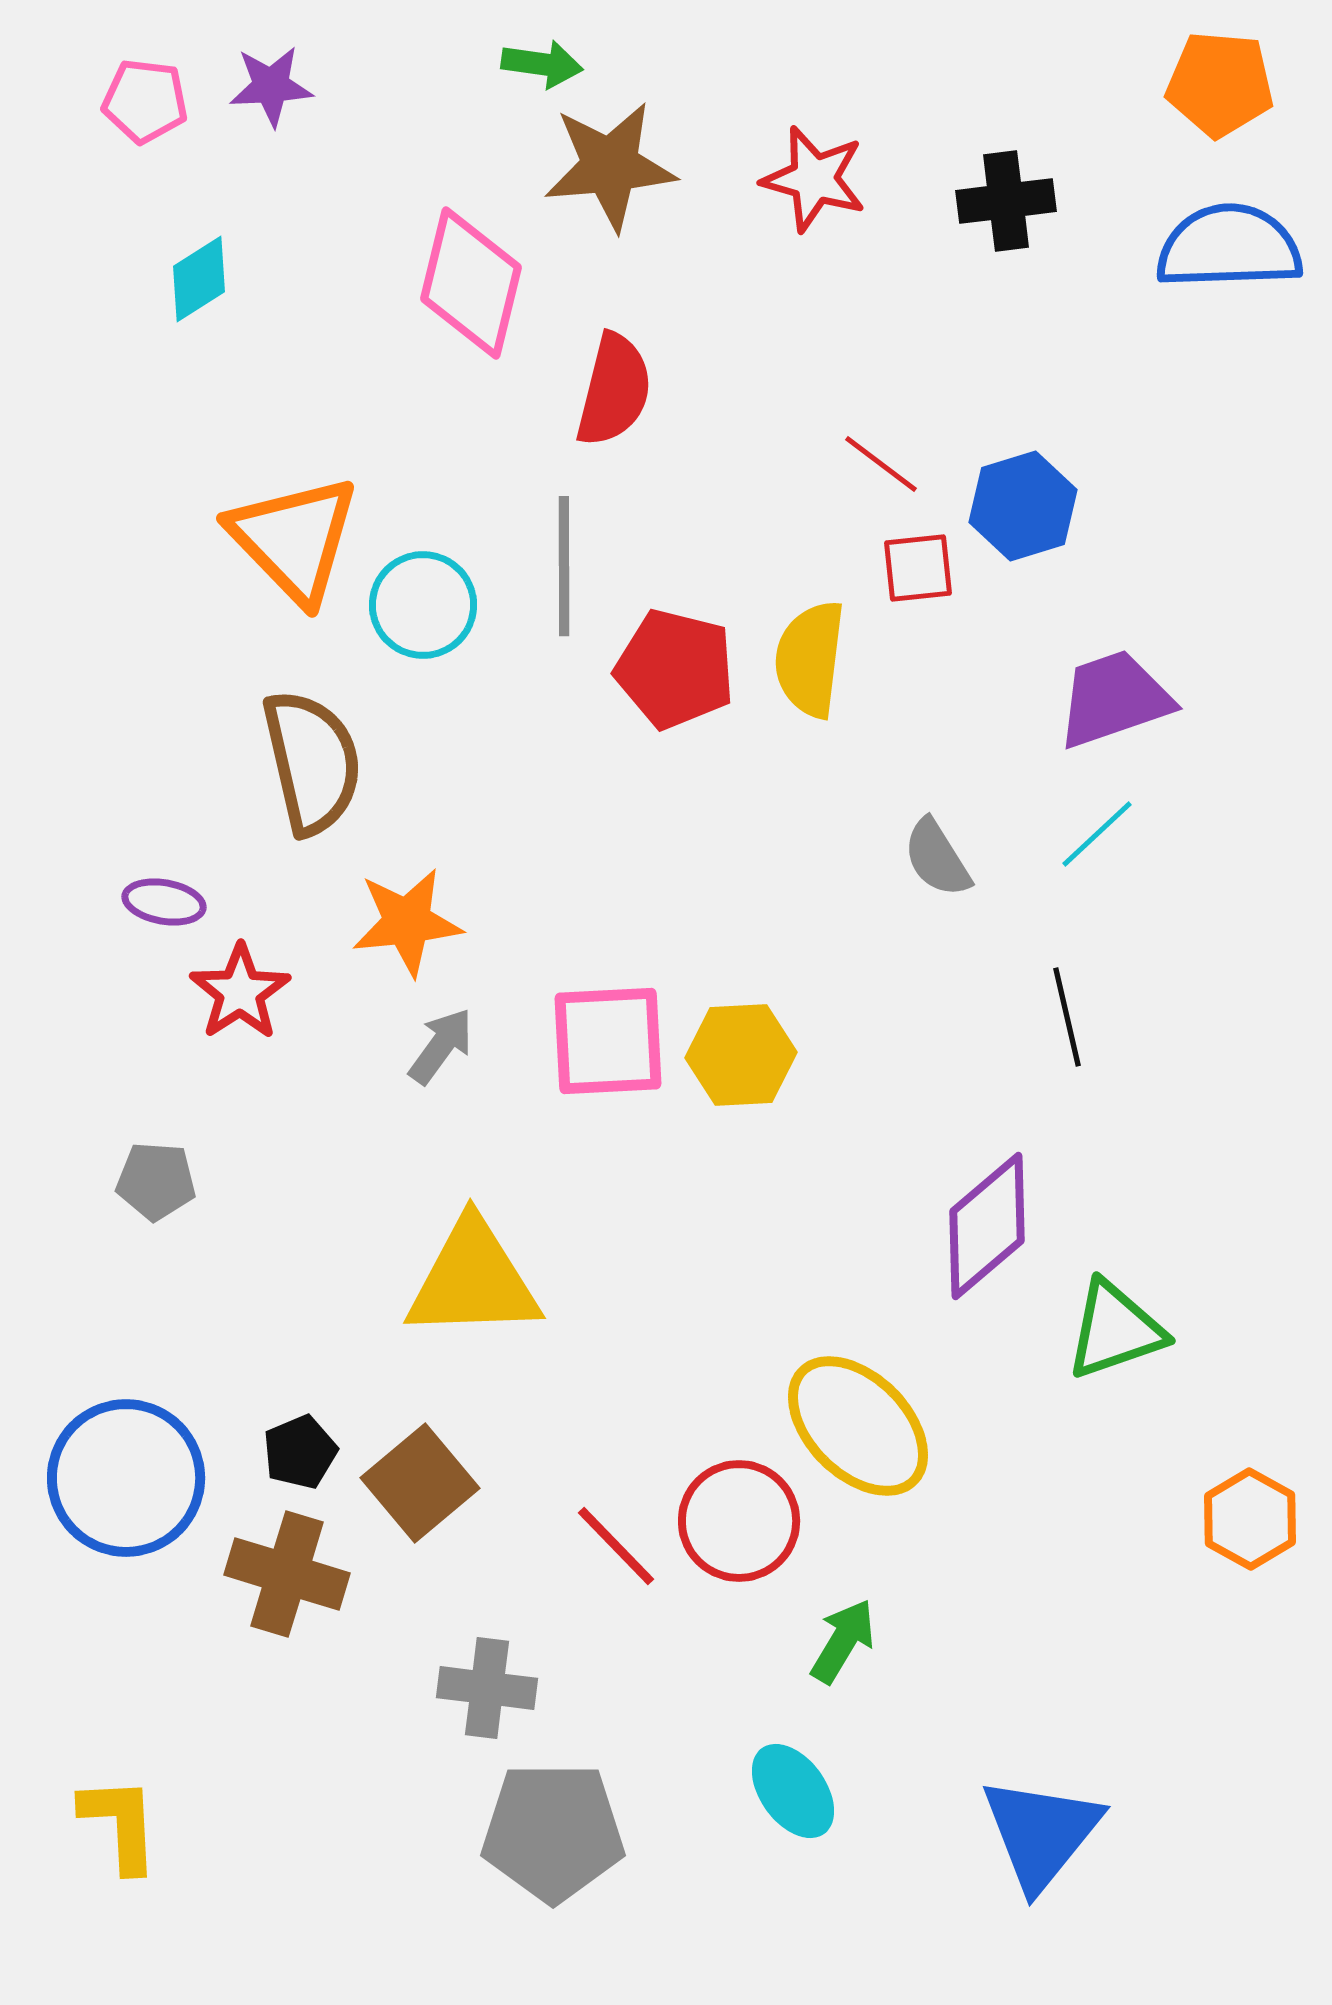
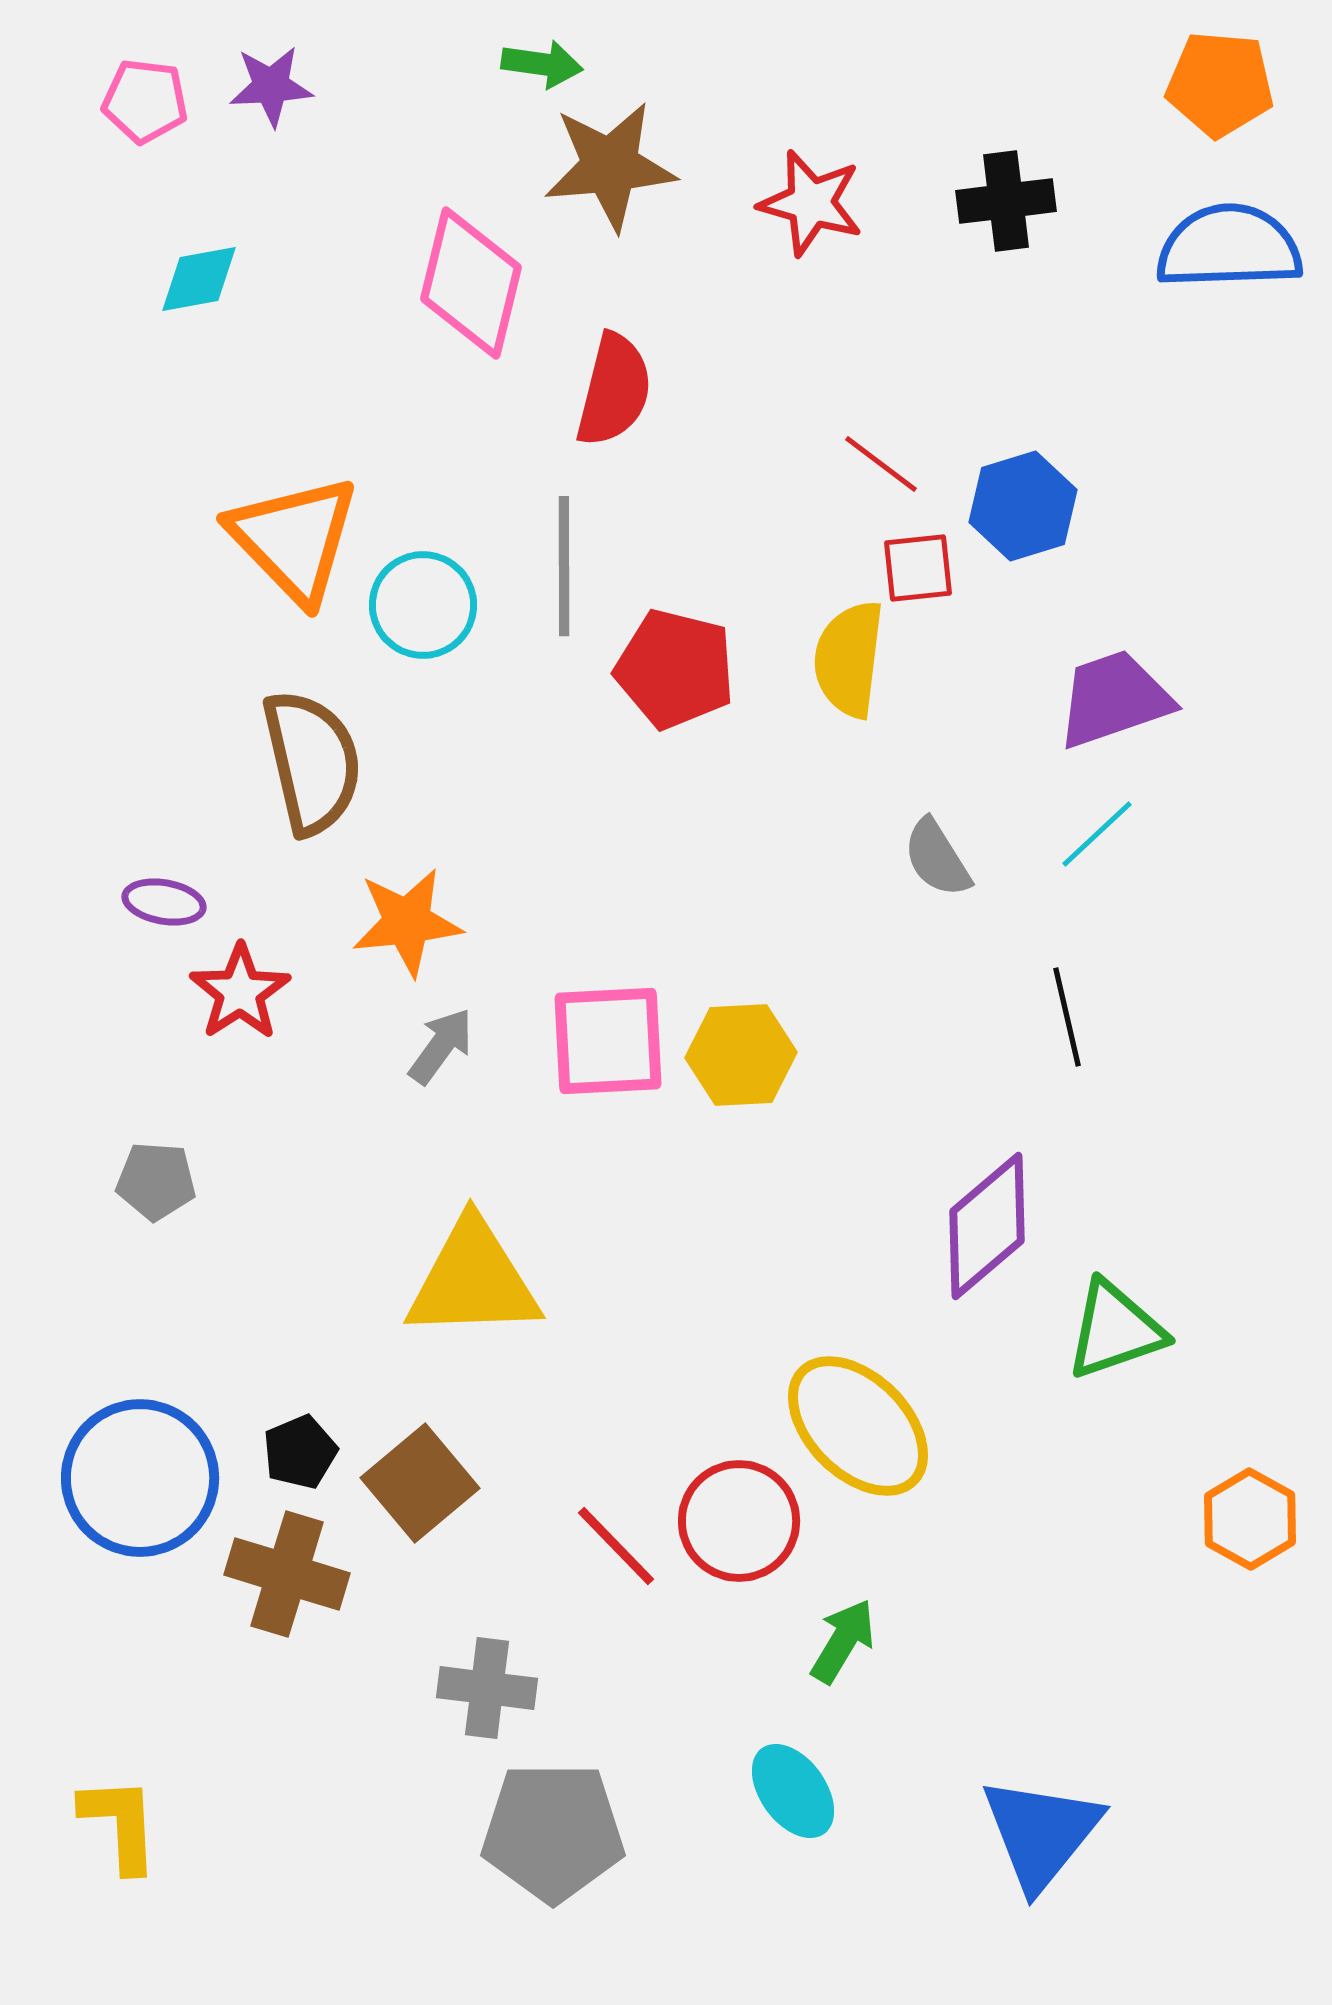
red star at (814, 179): moved 3 px left, 24 px down
cyan diamond at (199, 279): rotated 22 degrees clockwise
yellow semicircle at (810, 659): moved 39 px right
blue circle at (126, 1478): moved 14 px right
